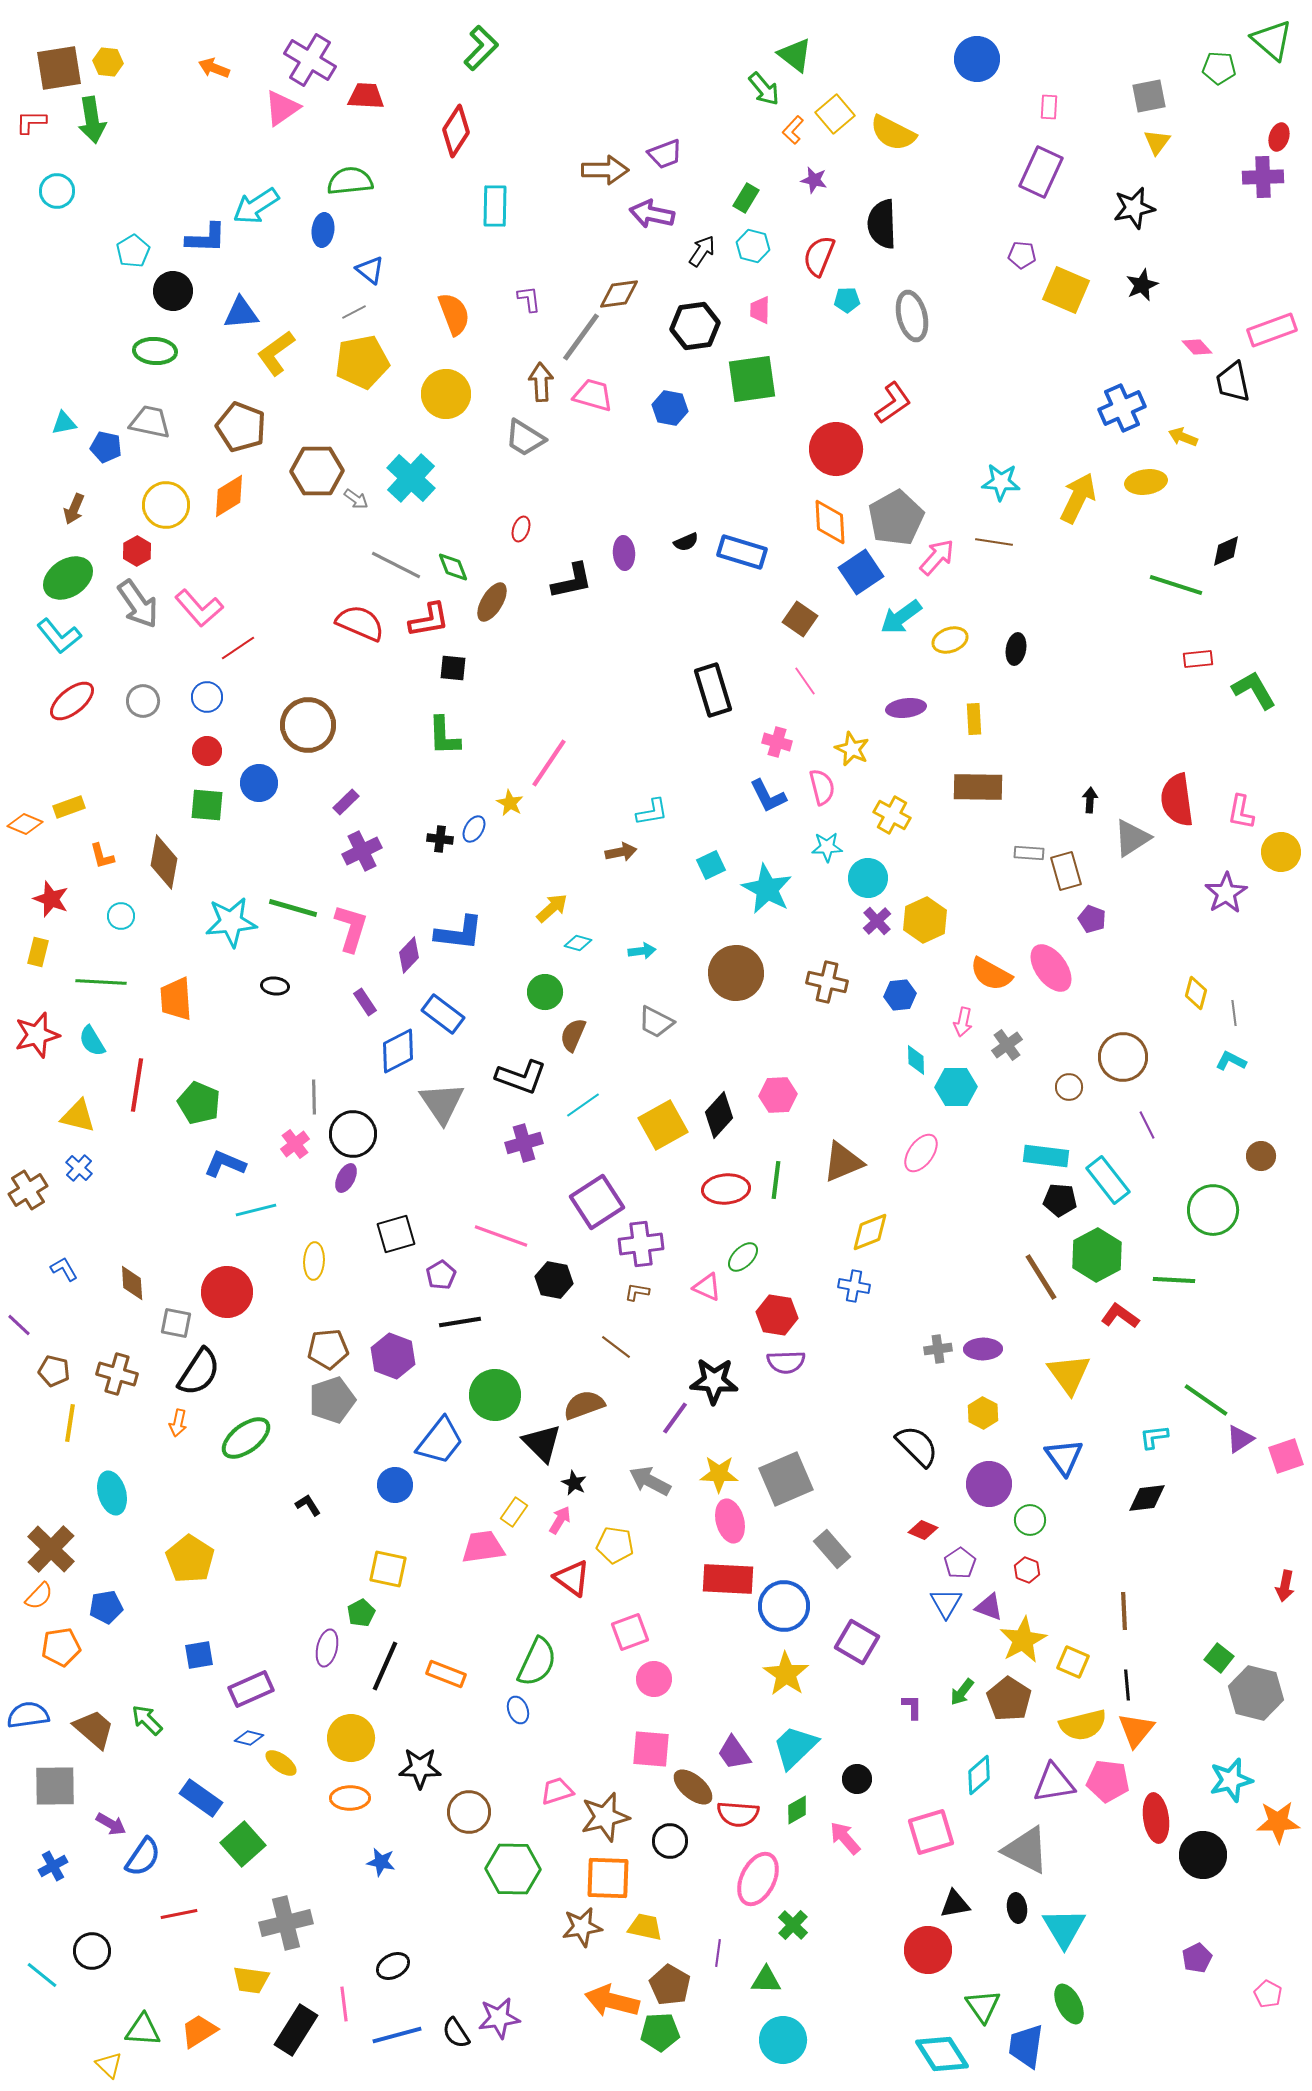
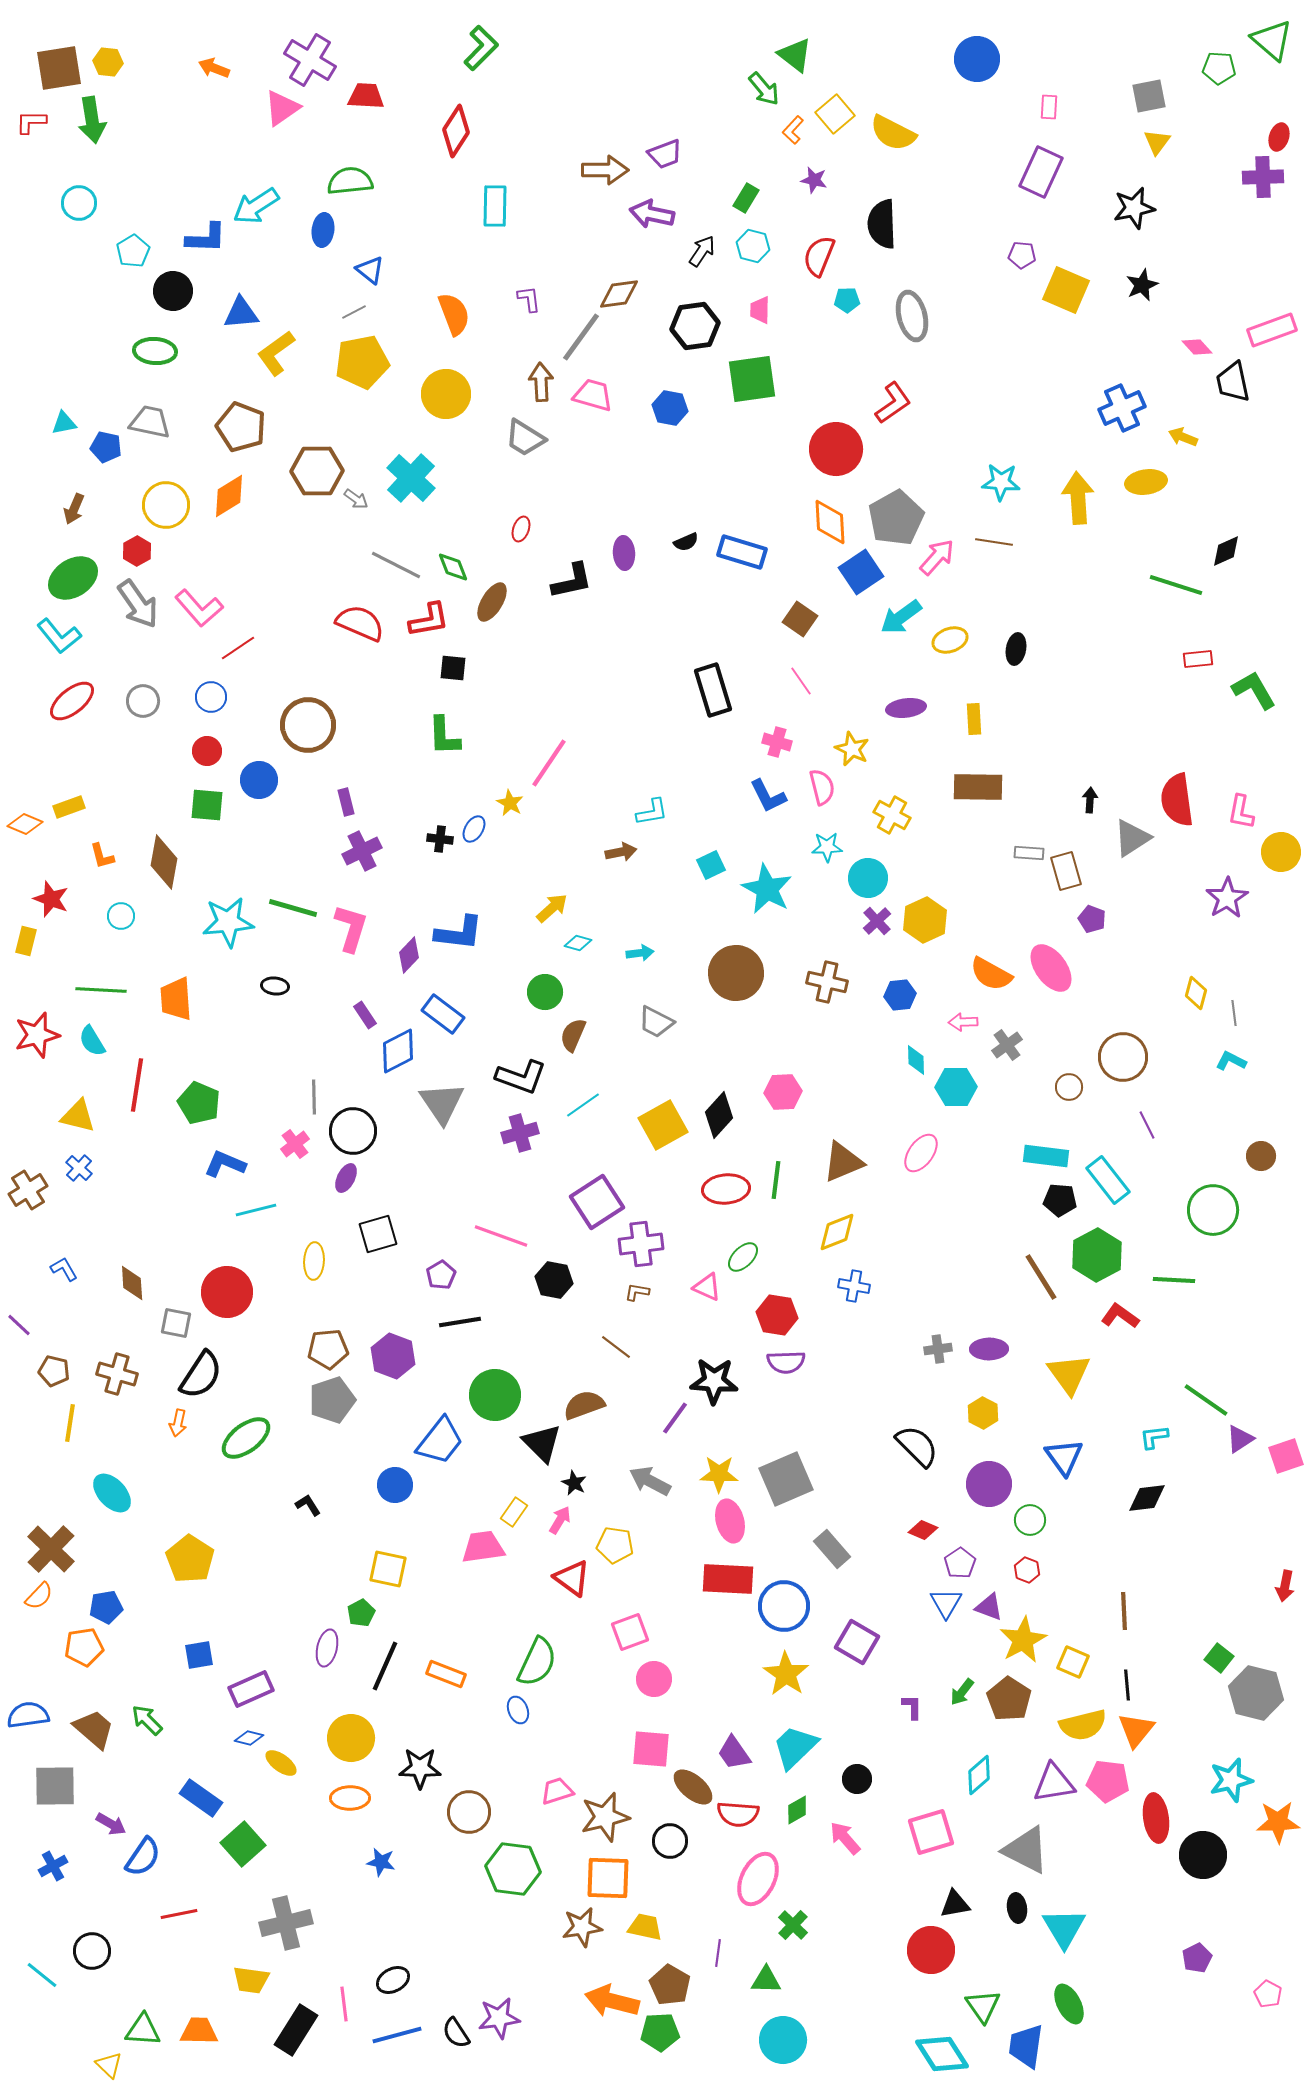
cyan circle at (57, 191): moved 22 px right, 12 px down
yellow arrow at (1078, 498): rotated 30 degrees counterclockwise
green ellipse at (68, 578): moved 5 px right
pink line at (805, 681): moved 4 px left
blue circle at (207, 697): moved 4 px right
blue circle at (259, 783): moved 3 px up
purple rectangle at (346, 802): rotated 60 degrees counterclockwise
purple star at (1226, 893): moved 1 px right, 5 px down
cyan star at (231, 922): moved 3 px left
cyan arrow at (642, 951): moved 2 px left, 2 px down
yellow rectangle at (38, 952): moved 12 px left, 11 px up
green line at (101, 982): moved 8 px down
purple rectangle at (365, 1002): moved 13 px down
pink arrow at (963, 1022): rotated 76 degrees clockwise
pink hexagon at (778, 1095): moved 5 px right, 3 px up
black circle at (353, 1134): moved 3 px up
purple cross at (524, 1143): moved 4 px left, 10 px up
yellow diamond at (870, 1232): moved 33 px left
black square at (396, 1234): moved 18 px left
purple ellipse at (983, 1349): moved 6 px right
black semicircle at (199, 1372): moved 2 px right, 3 px down
cyan ellipse at (112, 1493): rotated 27 degrees counterclockwise
orange pentagon at (61, 1647): moved 23 px right
green hexagon at (513, 1869): rotated 6 degrees clockwise
red circle at (928, 1950): moved 3 px right
black ellipse at (393, 1966): moved 14 px down
orange trapezoid at (199, 2031): rotated 33 degrees clockwise
